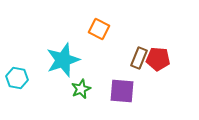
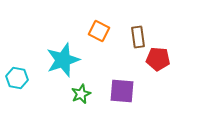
orange square: moved 2 px down
brown rectangle: moved 1 px left, 21 px up; rotated 30 degrees counterclockwise
green star: moved 5 px down
